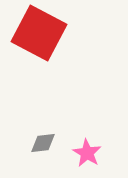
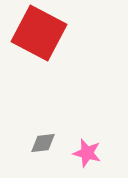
pink star: rotated 16 degrees counterclockwise
